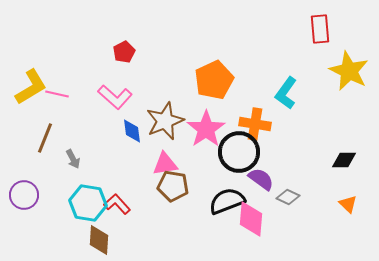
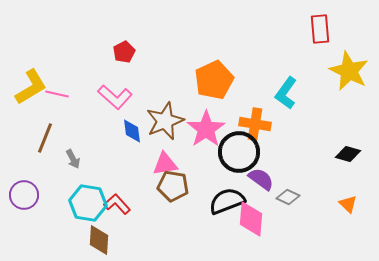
black diamond: moved 4 px right, 6 px up; rotated 15 degrees clockwise
